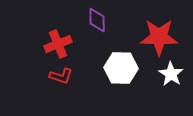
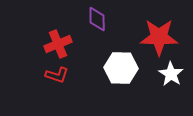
purple diamond: moved 1 px up
red L-shape: moved 4 px left, 1 px up
